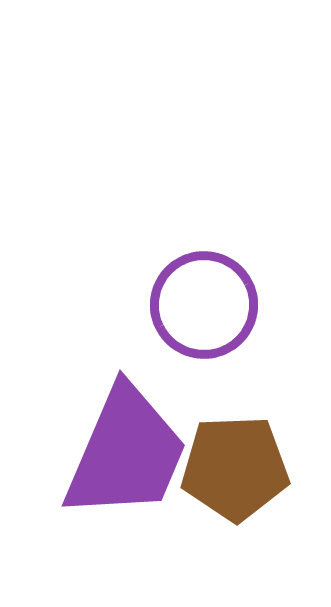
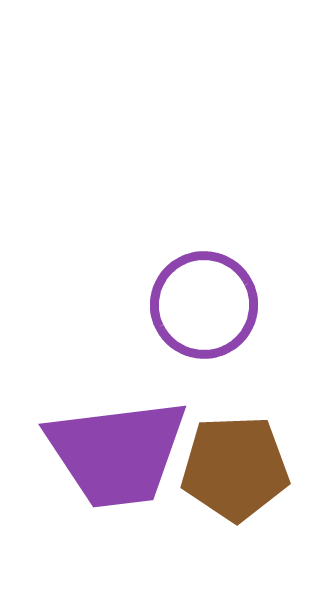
purple trapezoid: moved 9 px left; rotated 60 degrees clockwise
